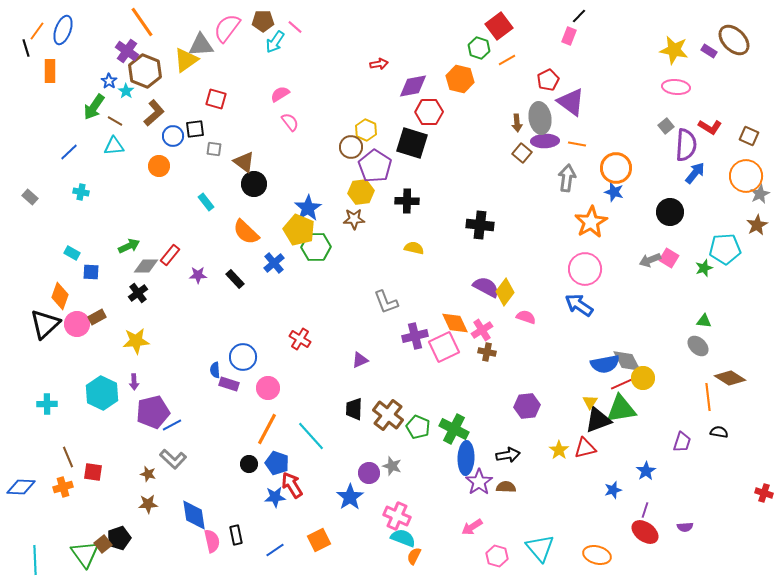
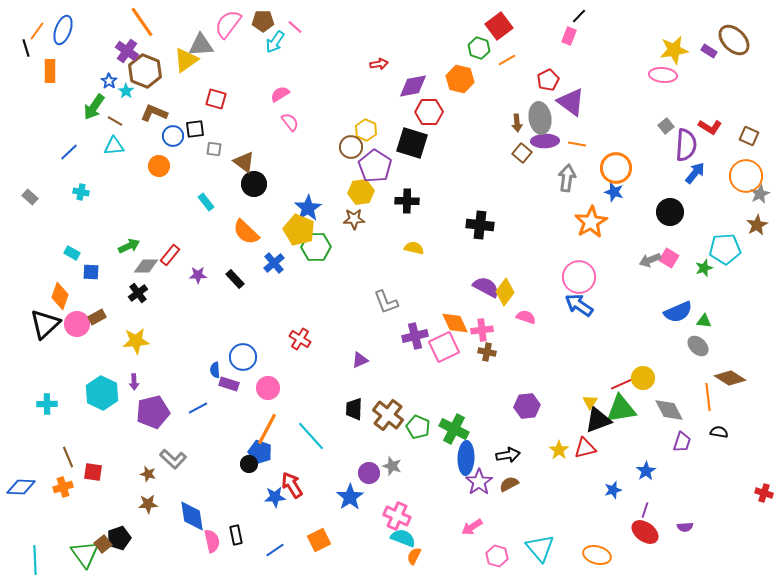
pink semicircle at (227, 28): moved 1 px right, 4 px up
yellow star at (674, 50): rotated 20 degrees counterclockwise
pink ellipse at (676, 87): moved 13 px left, 12 px up
brown L-shape at (154, 113): rotated 116 degrees counterclockwise
pink circle at (585, 269): moved 6 px left, 8 px down
pink cross at (482, 330): rotated 25 degrees clockwise
gray diamond at (627, 361): moved 42 px right, 49 px down
blue semicircle at (605, 364): moved 73 px right, 52 px up; rotated 12 degrees counterclockwise
blue line at (172, 425): moved 26 px right, 17 px up
blue pentagon at (277, 463): moved 17 px left, 11 px up
brown semicircle at (506, 487): moved 3 px right, 3 px up; rotated 30 degrees counterclockwise
blue diamond at (194, 515): moved 2 px left, 1 px down
